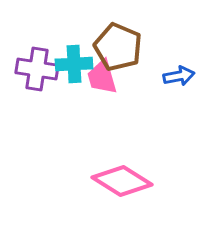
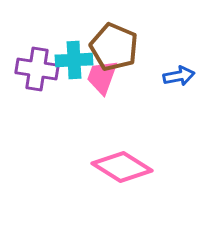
brown pentagon: moved 4 px left
cyan cross: moved 4 px up
pink trapezoid: rotated 36 degrees clockwise
pink diamond: moved 14 px up
